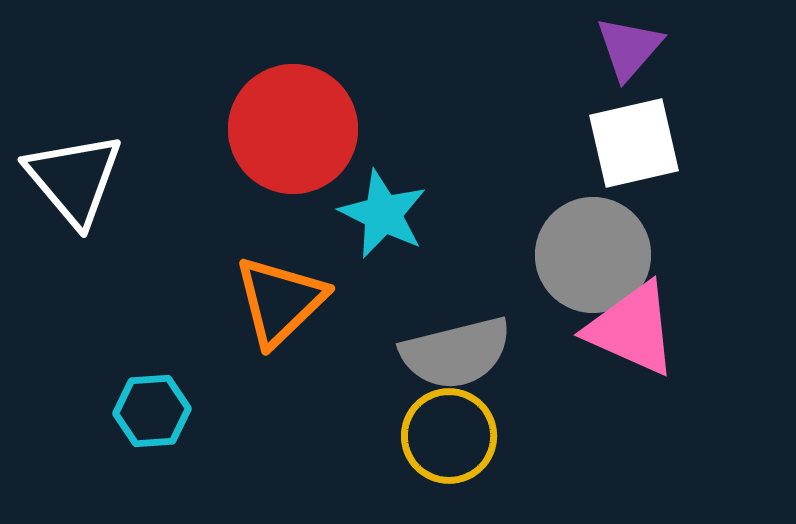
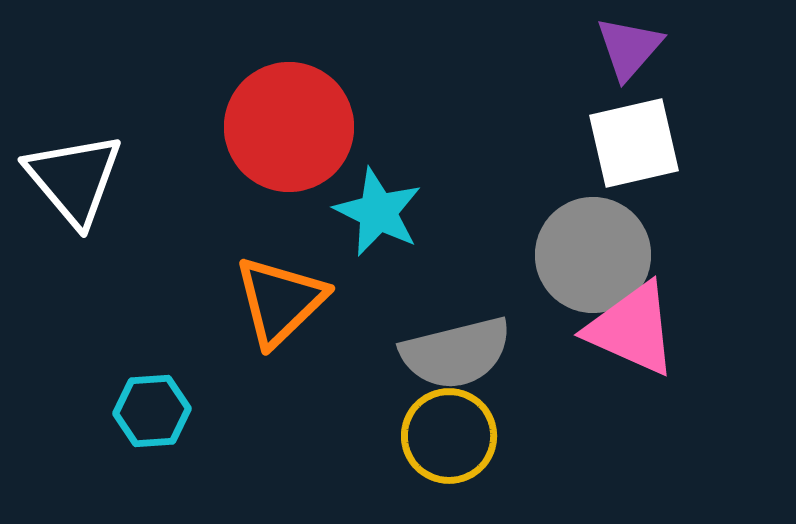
red circle: moved 4 px left, 2 px up
cyan star: moved 5 px left, 2 px up
